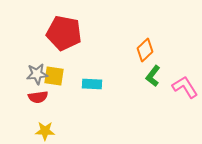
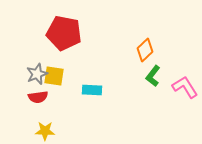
gray star: rotated 15 degrees counterclockwise
cyan rectangle: moved 6 px down
